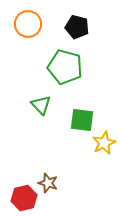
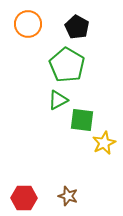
black pentagon: rotated 15 degrees clockwise
green pentagon: moved 2 px right, 2 px up; rotated 16 degrees clockwise
green triangle: moved 17 px right, 5 px up; rotated 45 degrees clockwise
brown star: moved 20 px right, 13 px down
red hexagon: rotated 15 degrees clockwise
